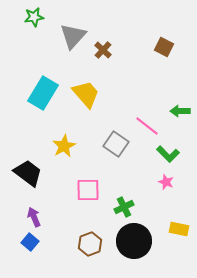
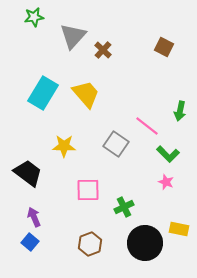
green arrow: rotated 78 degrees counterclockwise
yellow star: rotated 30 degrees clockwise
black circle: moved 11 px right, 2 px down
